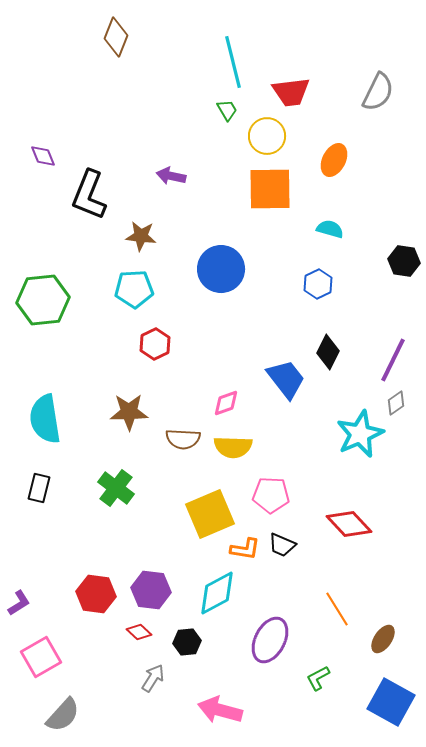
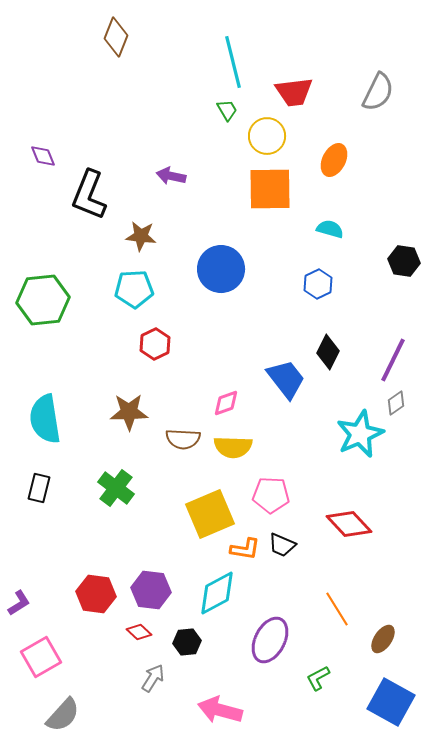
red trapezoid at (291, 92): moved 3 px right
